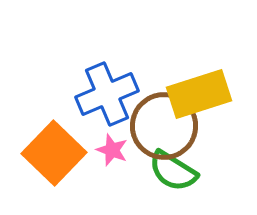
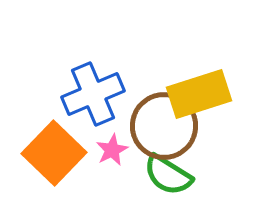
blue cross: moved 14 px left
pink star: rotated 24 degrees clockwise
green semicircle: moved 5 px left, 4 px down
